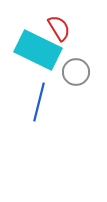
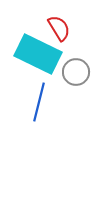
cyan rectangle: moved 4 px down
